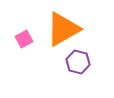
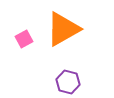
purple hexagon: moved 10 px left, 20 px down
